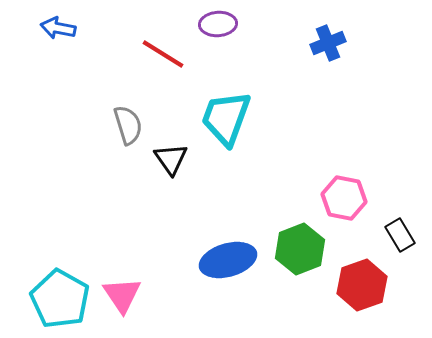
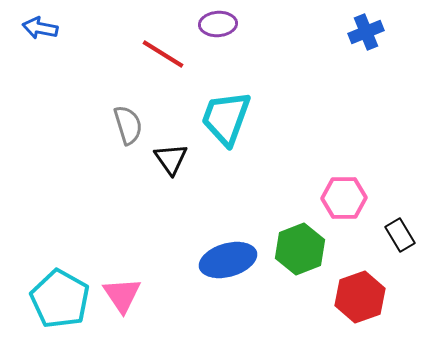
blue arrow: moved 18 px left
blue cross: moved 38 px right, 11 px up
pink hexagon: rotated 12 degrees counterclockwise
red hexagon: moved 2 px left, 12 px down
